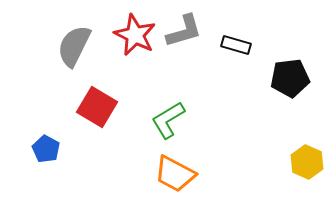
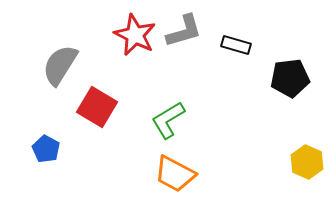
gray semicircle: moved 14 px left, 19 px down; rotated 6 degrees clockwise
